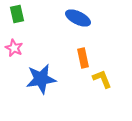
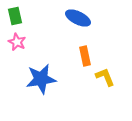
green rectangle: moved 2 px left, 2 px down
pink star: moved 3 px right, 6 px up
orange rectangle: moved 2 px right, 2 px up
yellow L-shape: moved 3 px right, 2 px up
